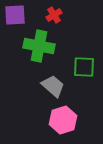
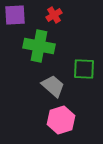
green square: moved 2 px down
pink hexagon: moved 2 px left
